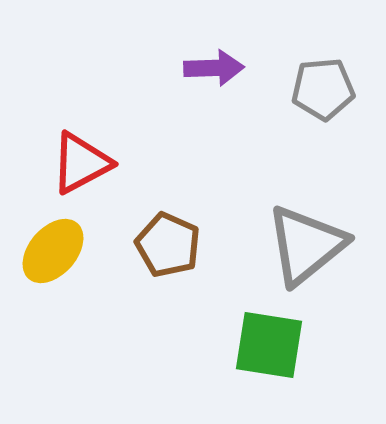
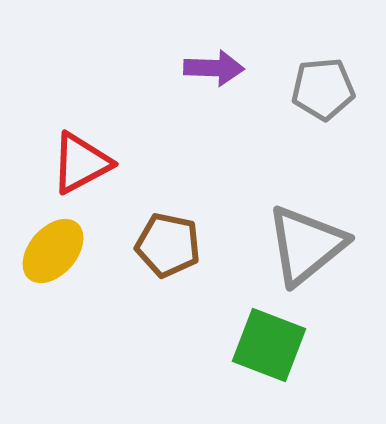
purple arrow: rotated 4 degrees clockwise
brown pentagon: rotated 12 degrees counterclockwise
green square: rotated 12 degrees clockwise
